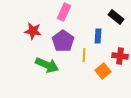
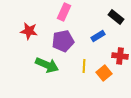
red star: moved 4 px left
blue rectangle: rotated 56 degrees clockwise
purple pentagon: rotated 25 degrees clockwise
yellow line: moved 11 px down
orange square: moved 1 px right, 2 px down
